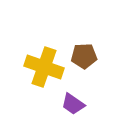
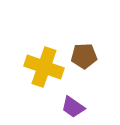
purple trapezoid: moved 3 px down
